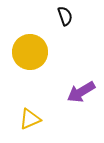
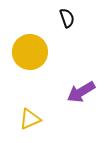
black semicircle: moved 2 px right, 2 px down
